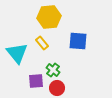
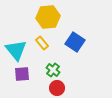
yellow hexagon: moved 1 px left
blue square: moved 3 px left, 1 px down; rotated 30 degrees clockwise
cyan triangle: moved 1 px left, 3 px up
purple square: moved 14 px left, 7 px up
